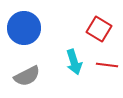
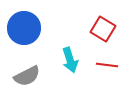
red square: moved 4 px right
cyan arrow: moved 4 px left, 2 px up
